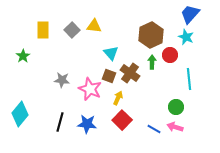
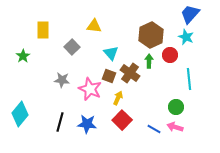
gray square: moved 17 px down
green arrow: moved 3 px left, 1 px up
